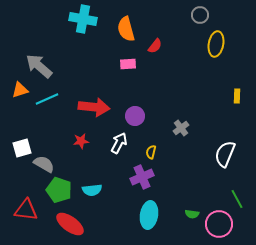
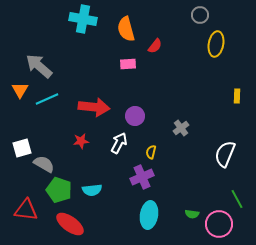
orange triangle: rotated 42 degrees counterclockwise
